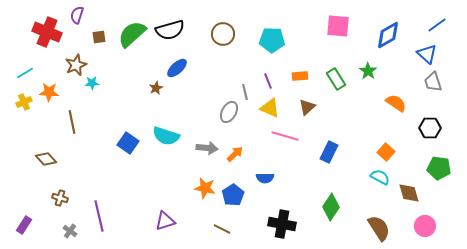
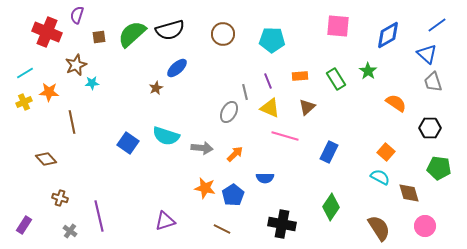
gray arrow at (207, 148): moved 5 px left
